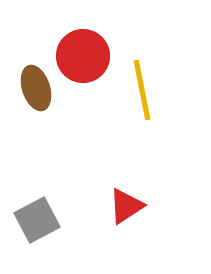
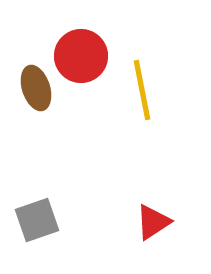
red circle: moved 2 px left
red triangle: moved 27 px right, 16 px down
gray square: rotated 9 degrees clockwise
